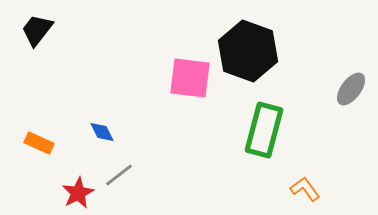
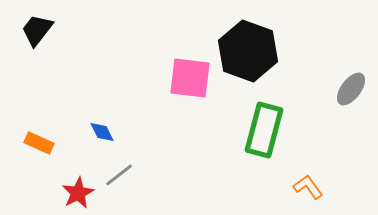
orange L-shape: moved 3 px right, 2 px up
